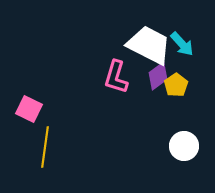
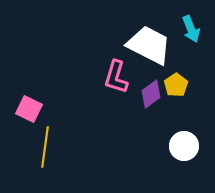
cyan arrow: moved 9 px right, 15 px up; rotated 20 degrees clockwise
purple diamond: moved 7 px left, 18 px down
